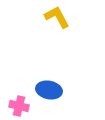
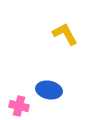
yellow L-shape: moved 8 px right, 17 px down
